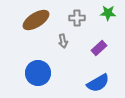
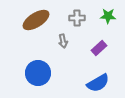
green star: moved 3 px down
